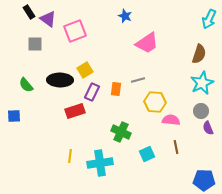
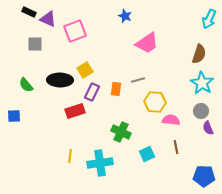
black rectangle: rotated 32 degrees counterclockwise
purple triangle: rotated 12 degrees counterclockwise
cyan star: rotated 15 degrees counterclockwise
blue pentagon: moved 4 px up
